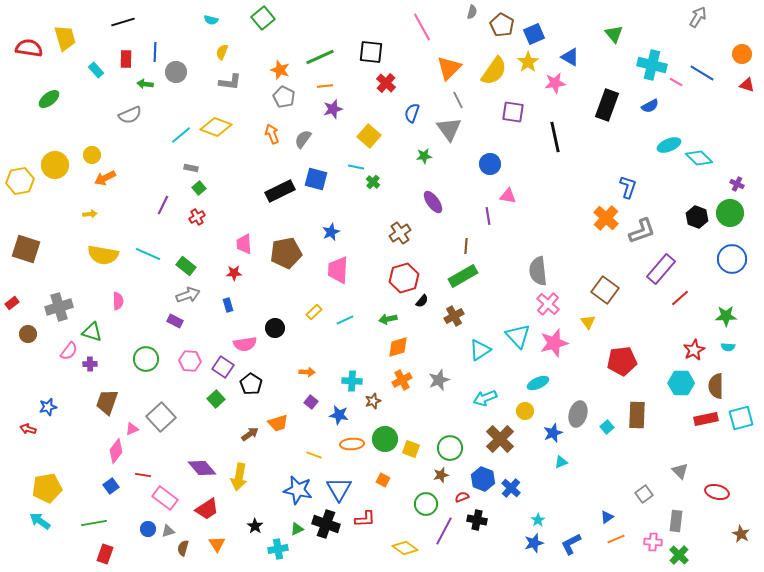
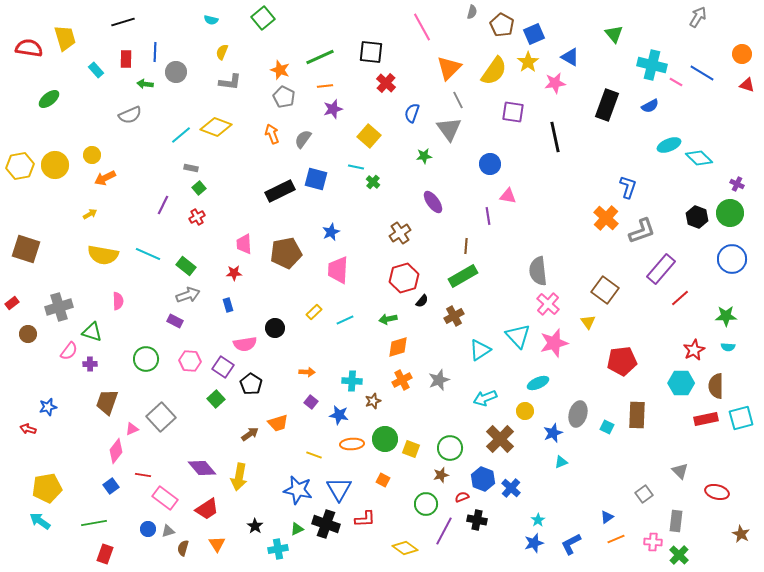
yellow hexagon at (20, 181): moved 15 px up
yellow arrow at (90, 214): rotated 24 degrees counterclockwise
cyan square at (607, 427): rotated 24 degrees counterclockwise
